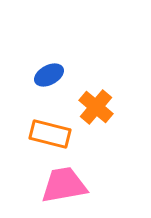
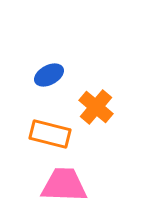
pink trapezoid: rotated 12 degrees clockwise
